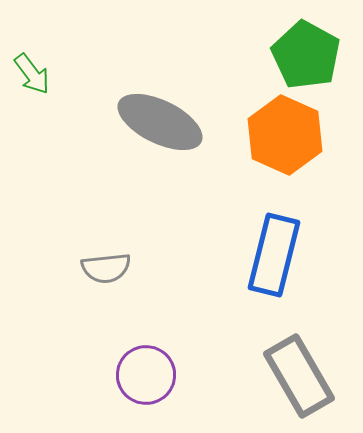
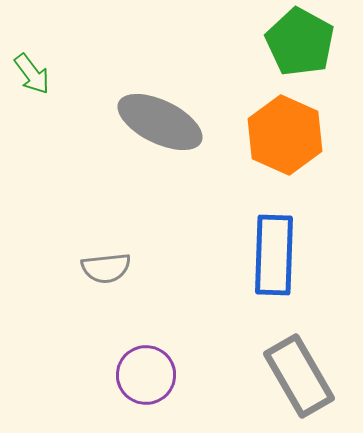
green pentagon: moved 6 px left, 13 px up
blue rectangle: rotated 12 degrees counterclockwise
